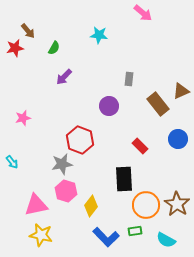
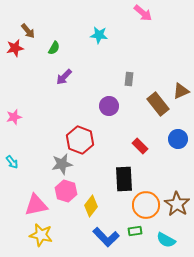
pink star: moved 9 px left, 1 px up
